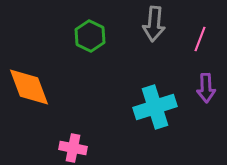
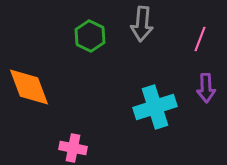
gray arrow: moved 12 px left
